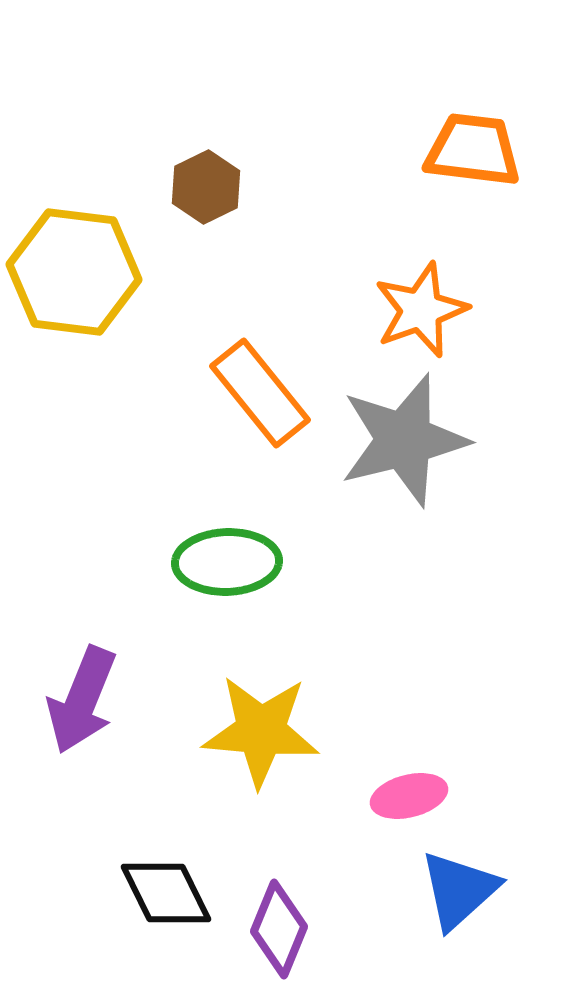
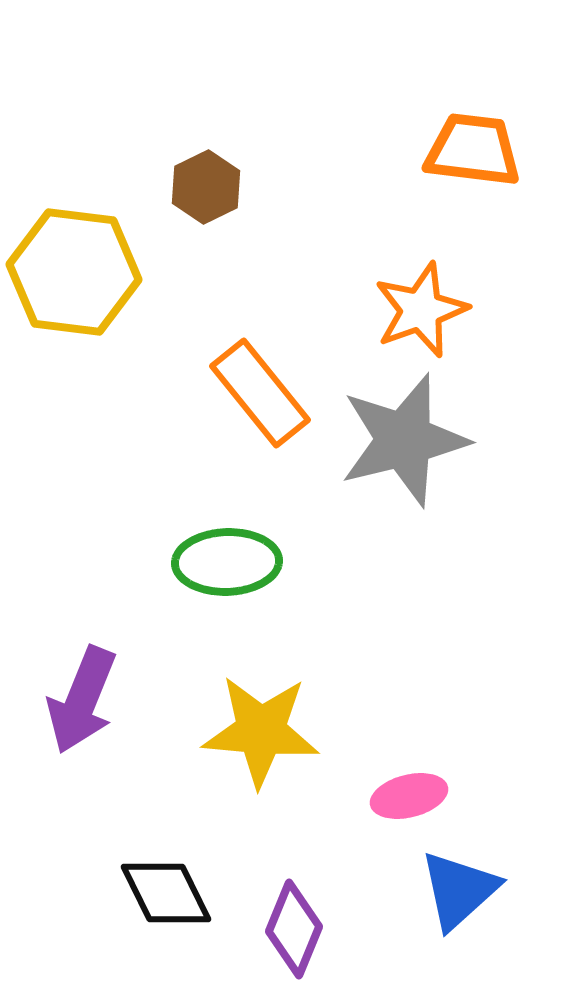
purple diamond: moved 15 px right
